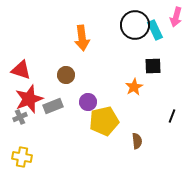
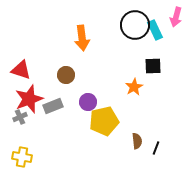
black line: moved 16 px left, 32 px down
